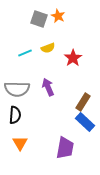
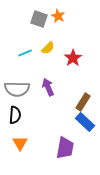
yellow semicircle: rotated 24 degrees counterclockwise
